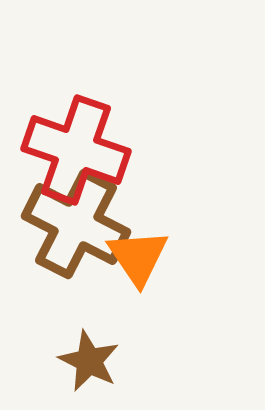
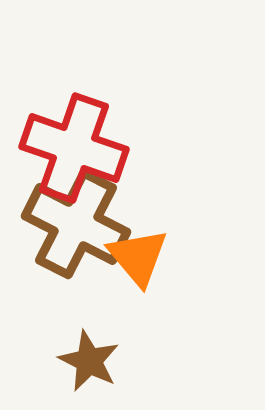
red cross: moved 2 px left, 2 px up
orange triangle: rotated 6 degrees counterclockwise
